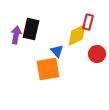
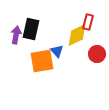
orange square: moved 6 px left, 8 px up
